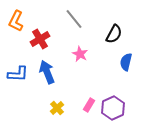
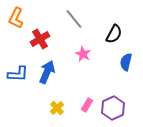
orange L-shape: moved 3 px up
pink star: moved 3 px right
blue arrow: rotated 45 degrees clockwise
pink rectangle: moved 2 px left
